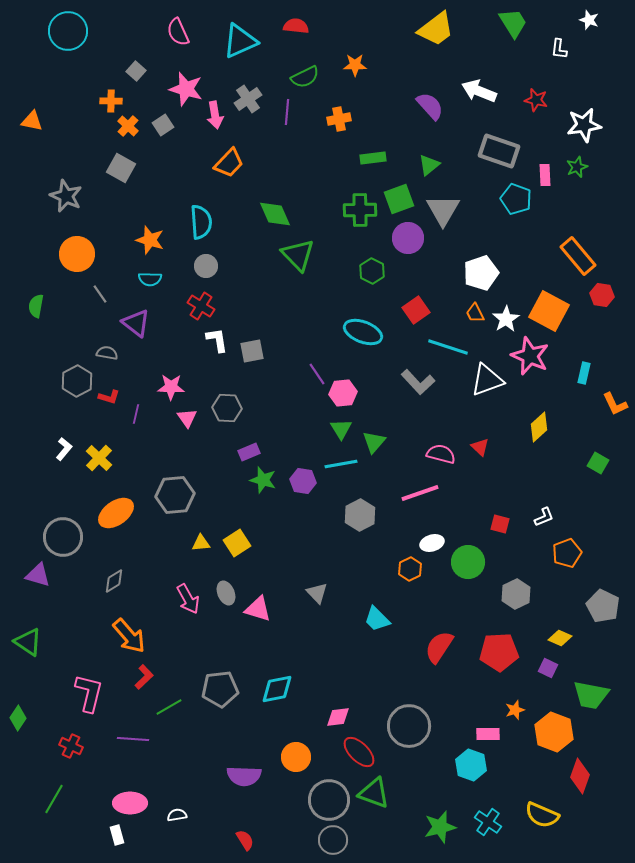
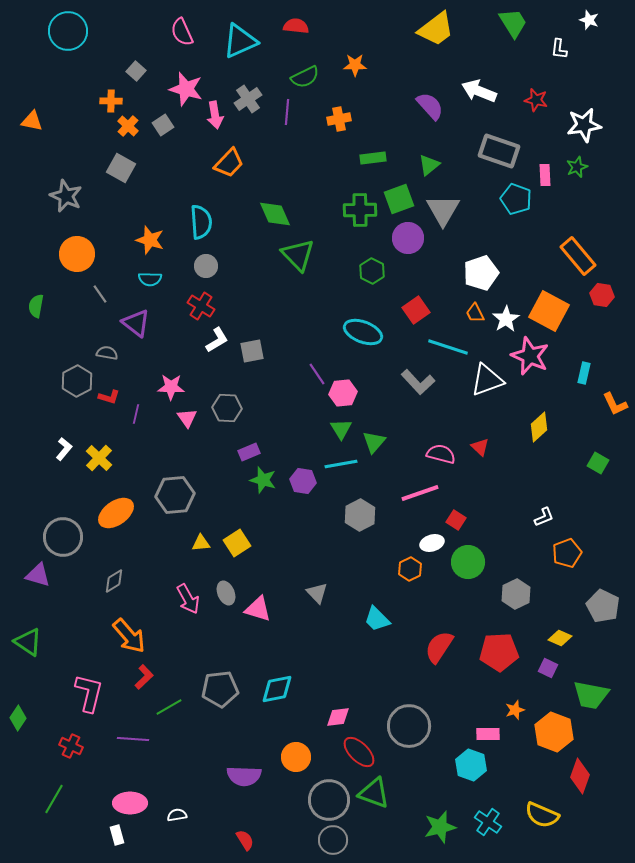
pink semicircle at (178, 32): moved 4 px right
white L-shape at (217, 340): rotated 68 degrees clockwise
red square at (500, 524): moved 44 px left, 4 px up; rotated 18 degrees clockwise
